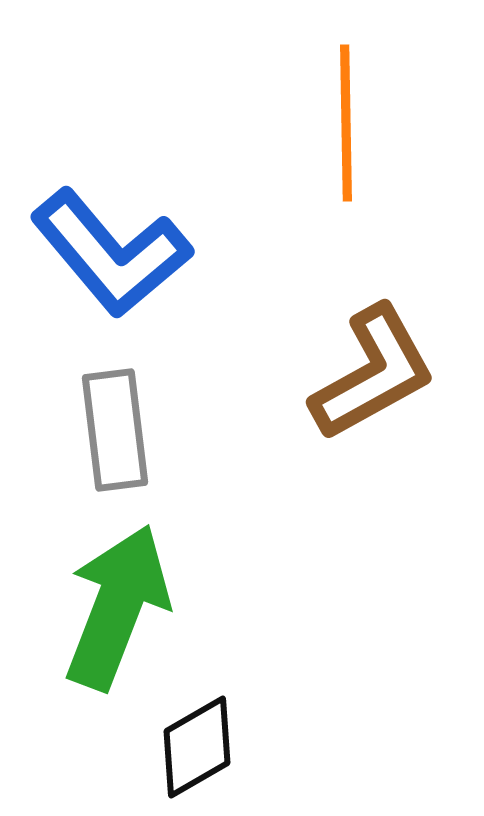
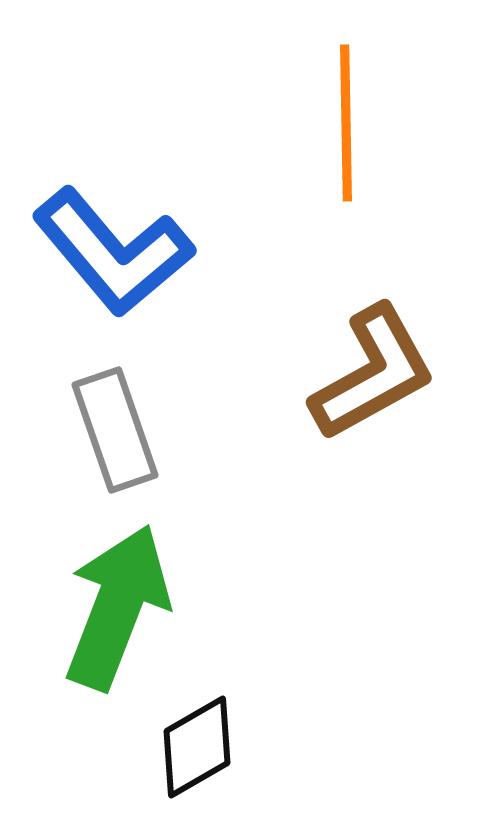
blue L-shape: moved 2 px right, 1 px up
gray rectangle: rotated 12 degrees counterclockwise
